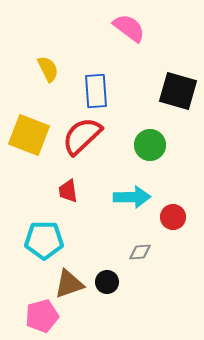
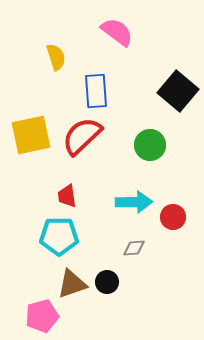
pink semicircle: moved 12 px left, 4 px down
yellow semicircle: moved 8 px right, 12 px up; rotated 8 degrees clockwise
black square: rotated 24 degrees clockwise
yellow square: moved 2 px right; rotated 33 degrees counterclockwise
red trapezoid: moved 1 px left, 5 px down
cyan arrow: moved 2 px right, 5 px down
cyan pentagon: moved 15 px right, 4 px up
gray diamond: moved 6 px left, 4 px up
brown triangle: moved 3 px right
